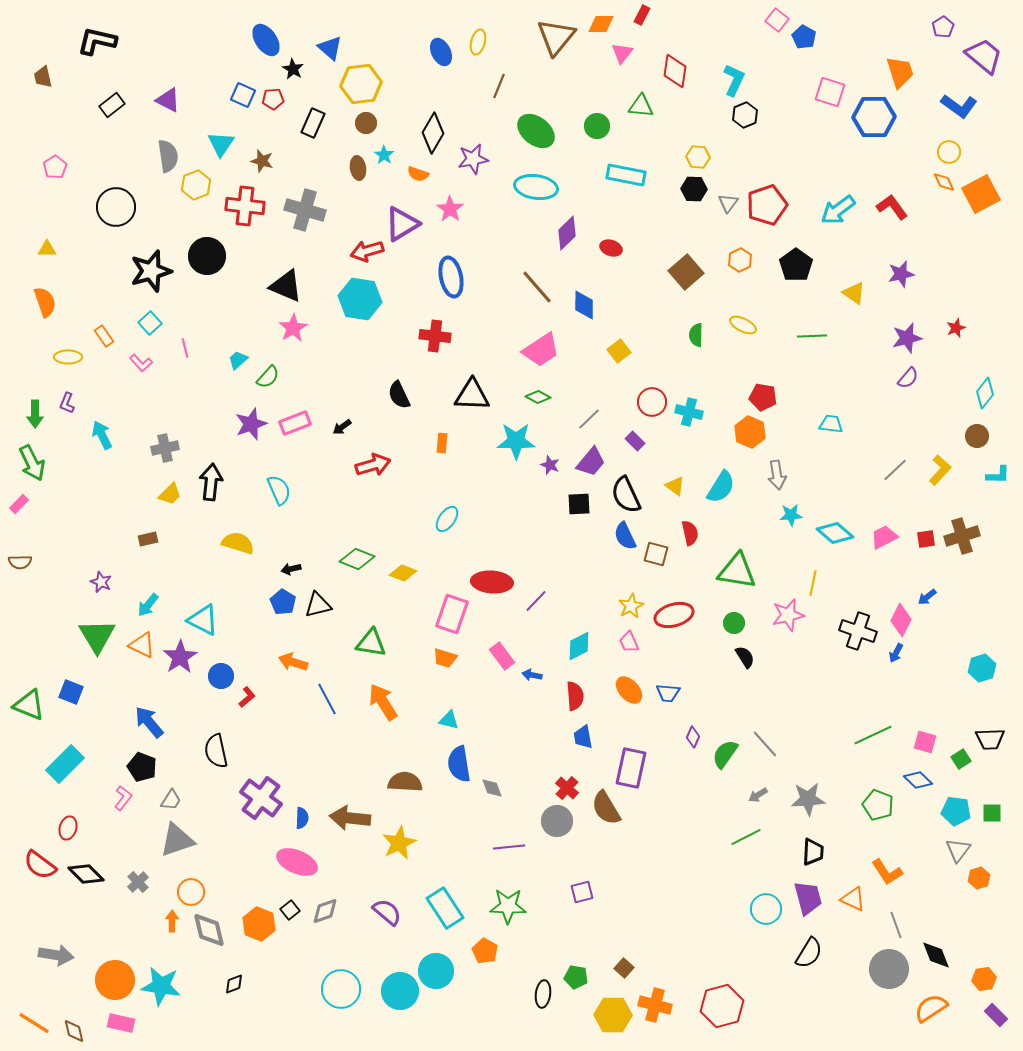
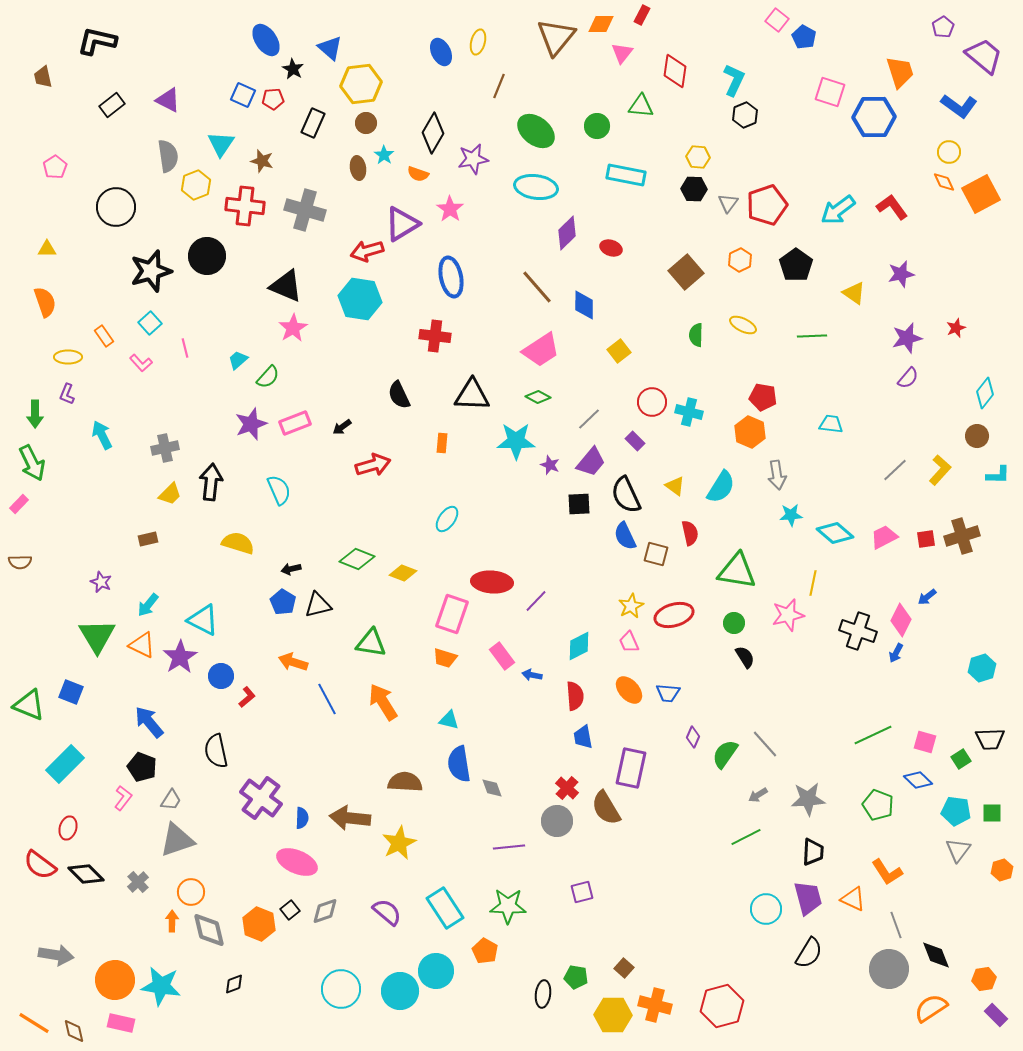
purple L-shape at (67, 403): moved 9 px up
orange hexagon at (979, 878): moved 23 px right, 8 px up
